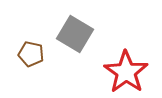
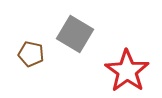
red star: moved 1 px right, 1 px up
